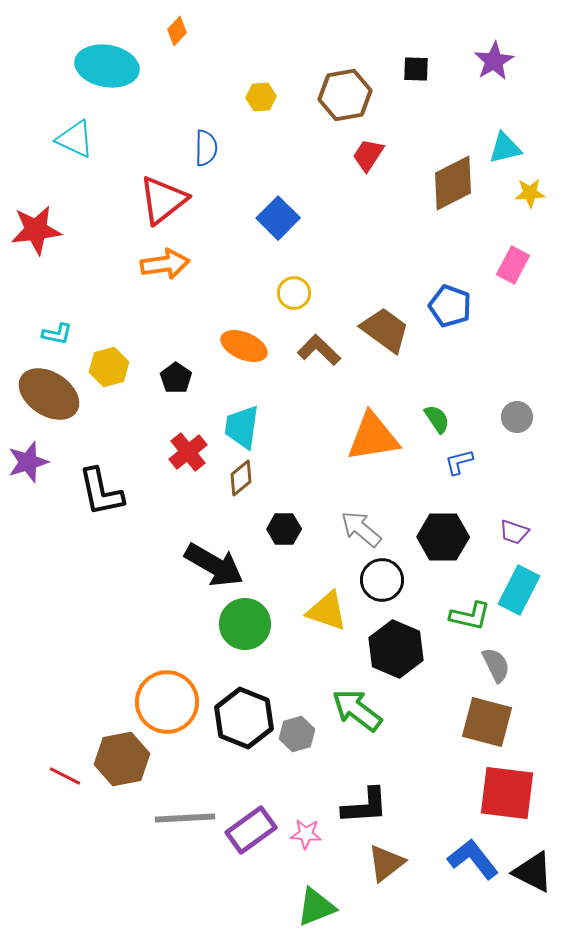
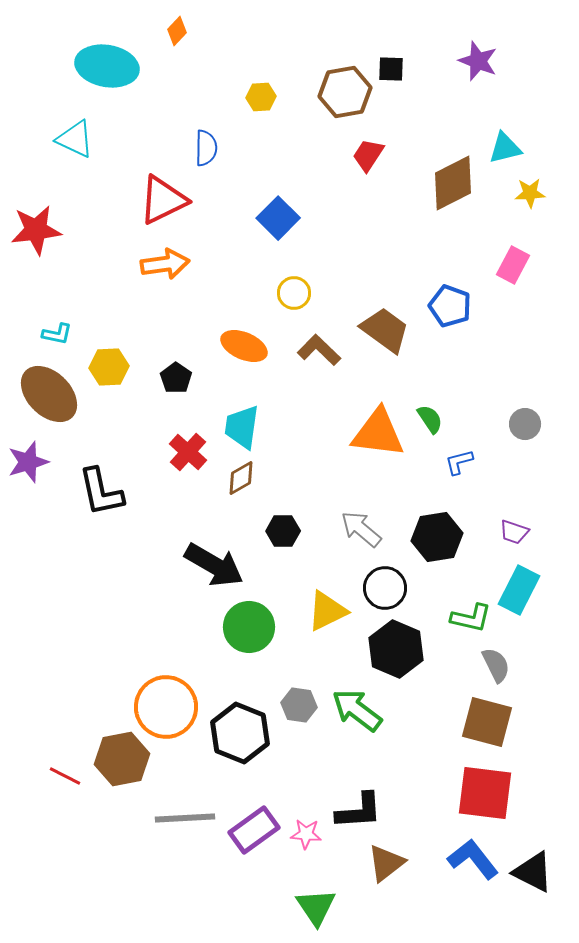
purple star at (494, 61): moved 16 px left; rotated 21 degrees counterclockwise
black square at (416, 69): moved 25 px left
brown hexagon at (345, 95): moved 3 px up
red triangle at (163, 200): rotated 12 degrees clockwise
yellow hexagon at (109, 367): rotated 12 degrees clockwise
brown ellipse at (49, 394): rotated 12 degrees clockwise
gray circle at (517, 417): moved 8 px right, 7 px down
green semicircle at (437, 419): moved 7 px left
orange triangle at (373, 437): moved 5 px right, 4 px up; rotated 16 degrees clockwise
red cross at (188, 452): rotated 9 degrees counterclockwise
brown diamond at (241, 478): rotated 9 degrees clockwise
black hexagon at (284, 529): moved 1 px left, 2 px down
black hexagon at (443, 537): moved 6 px left; rotated 9 degrees counterclockwise
black circle at (382, 580): moved 3 px right, 8 px down
yellow triangle at (327, 611): rotated 45 degrees counterclockwise
green L-shape at (470, 616): moved 1 px right, 2 px down
green circle at (245, 624): moved 4 px right, 3 px down
orange circle at (167, 702): moved 1 px left, 5 px down
black hexagon at (244, 718): moved 4 px left, 15 px down
gray hexagon at (297, 734): moved 2 px right, 29 px up; rotated 24 degrees clockwise
red square at (507, 793): moved 22 px left
black L-shape at (365, 806): moved 6 px left, 5 px down
purple rectangle at (251, 830): moved 3 px right
green triangle at (316, 907): rotated 42 degrees counterclockwise
